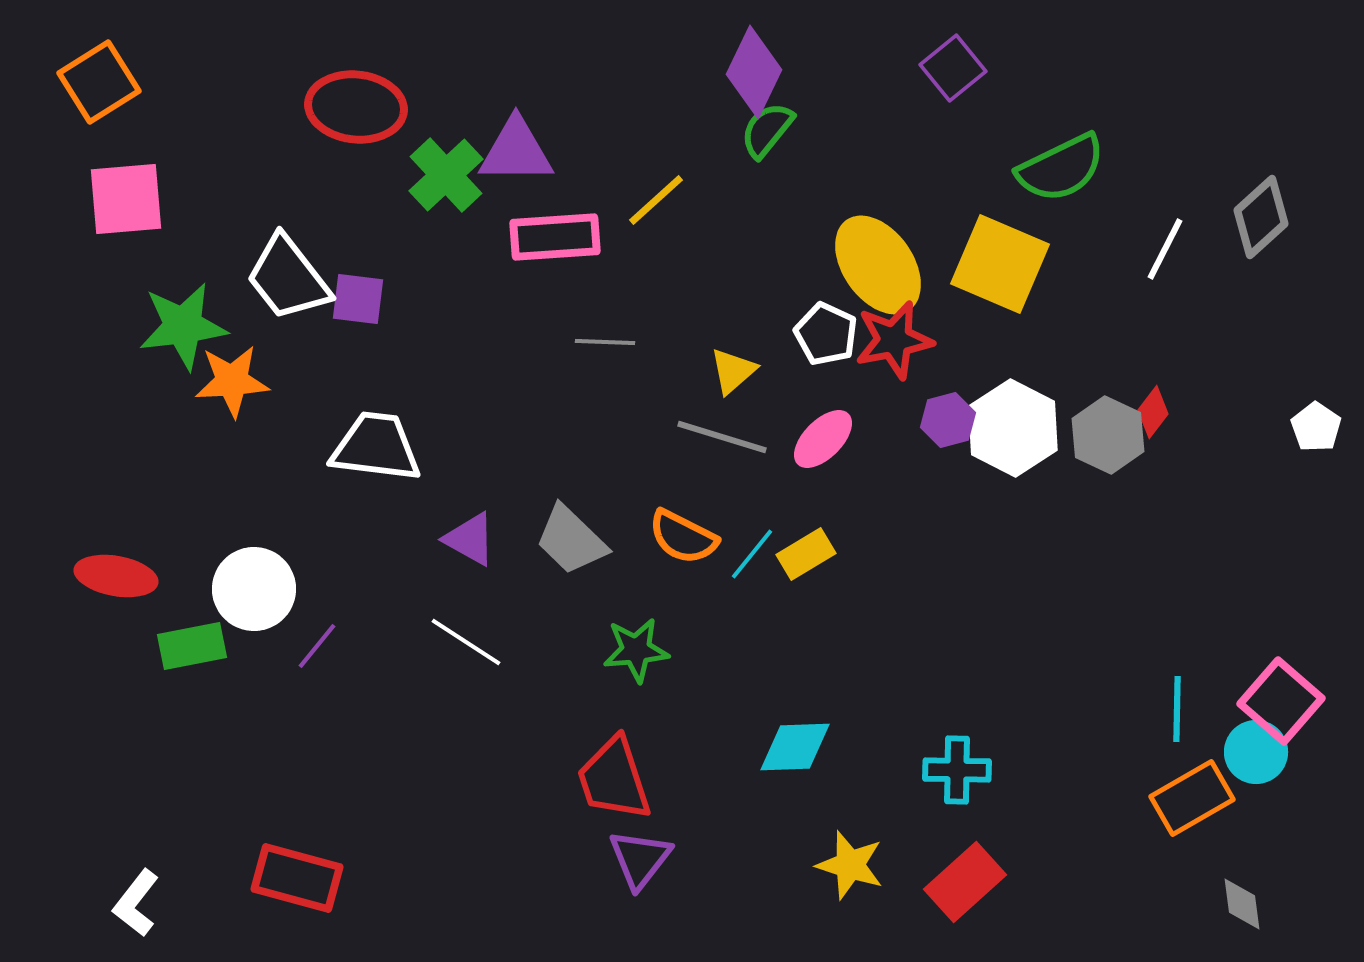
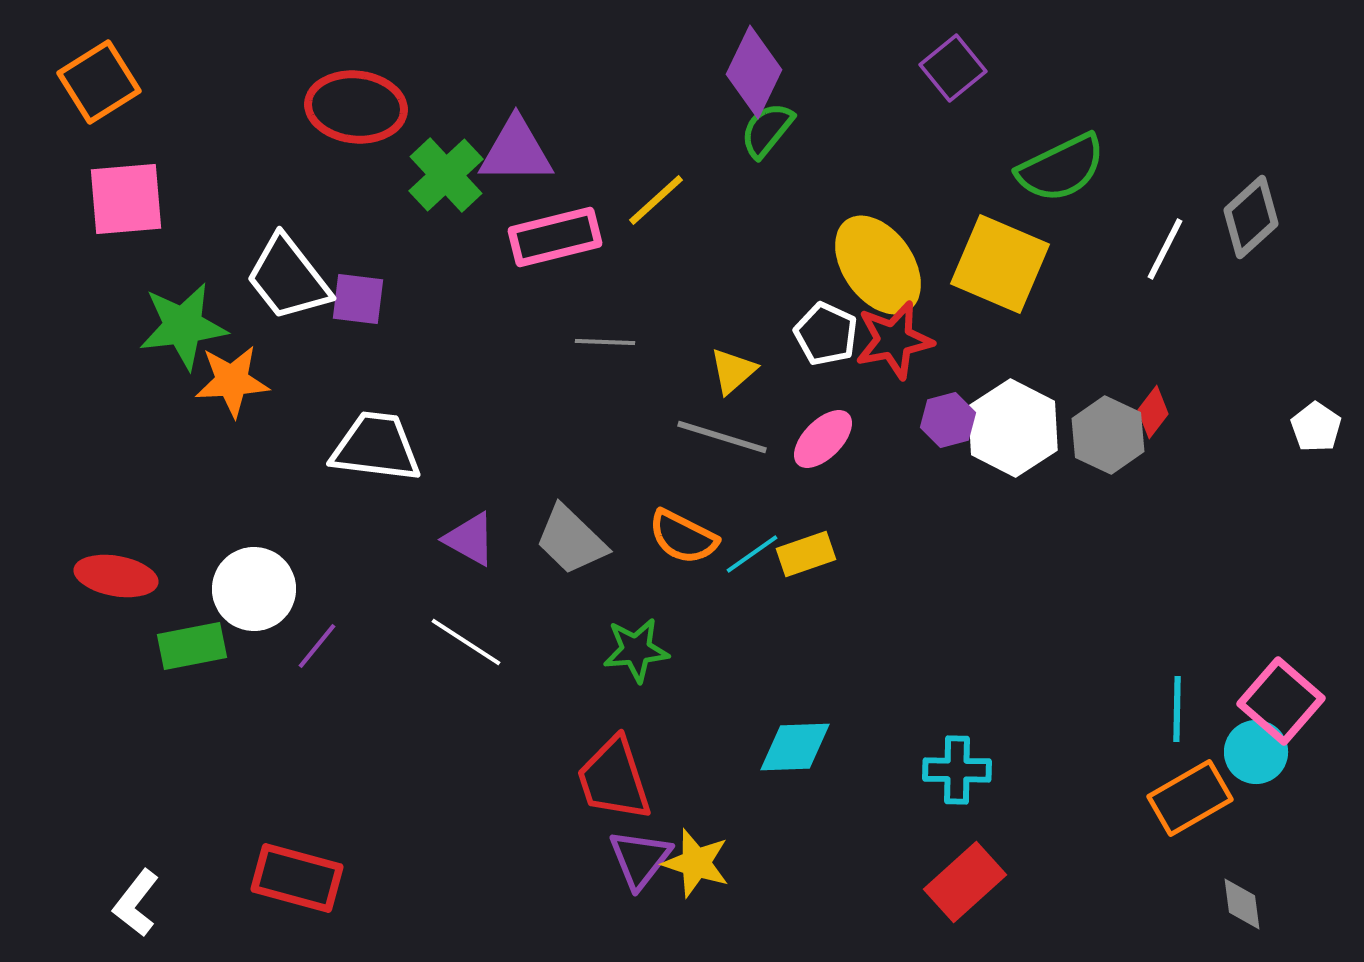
gray diamond at (1261, 217): moved 10 px left
pink rectangle at (555, 237): rotated 10 degrees counterclockwise
cyan line at (752, 554): rotated 16 degrees clockwise
yellow rectangle at (806, 554): rotated 12 degrees clockwise
orange rectangle at (1192, 798): moved 2 px left
yellow star at (850, 865): moved 154 px left, 2 px up
